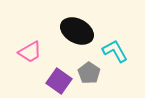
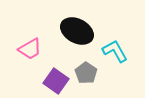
pink trapezoid: moved 3 px up
gray pentagon: moved 3 px left
purple square: moved 3 px left
